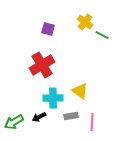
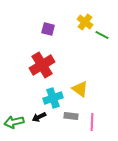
yellow triangle: moved 2 px up
cyan cross: rotated 18 degrees counterclockwise
gray rectangle: rotated 16 degrees clockwise
green arrow: rotated 18 degrees clockwise
